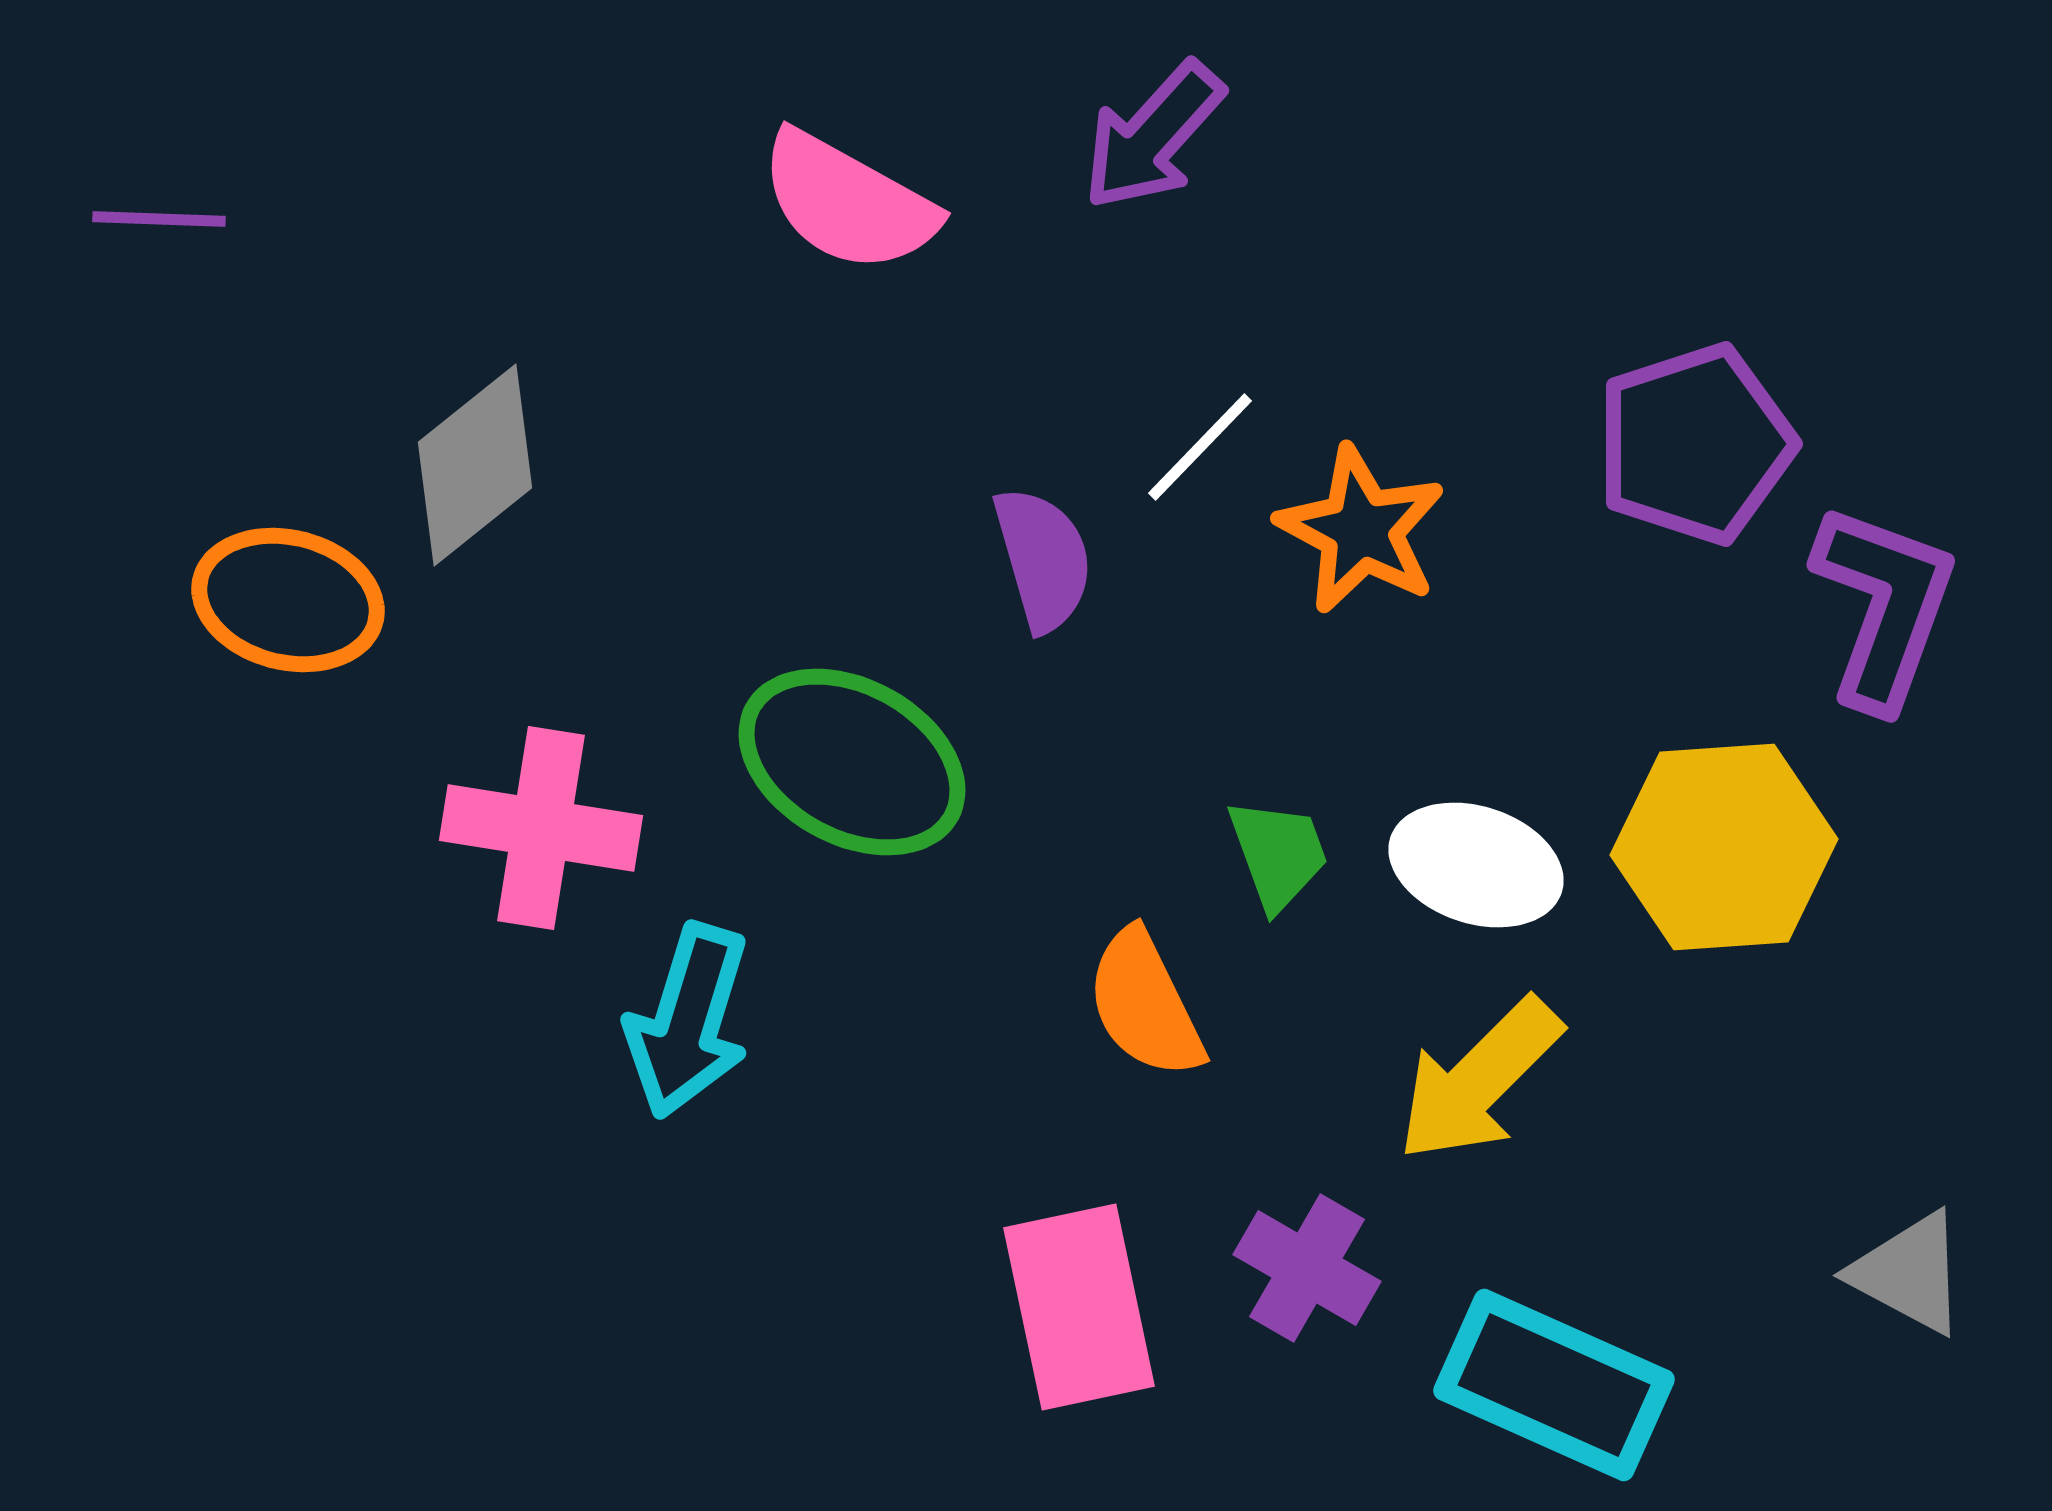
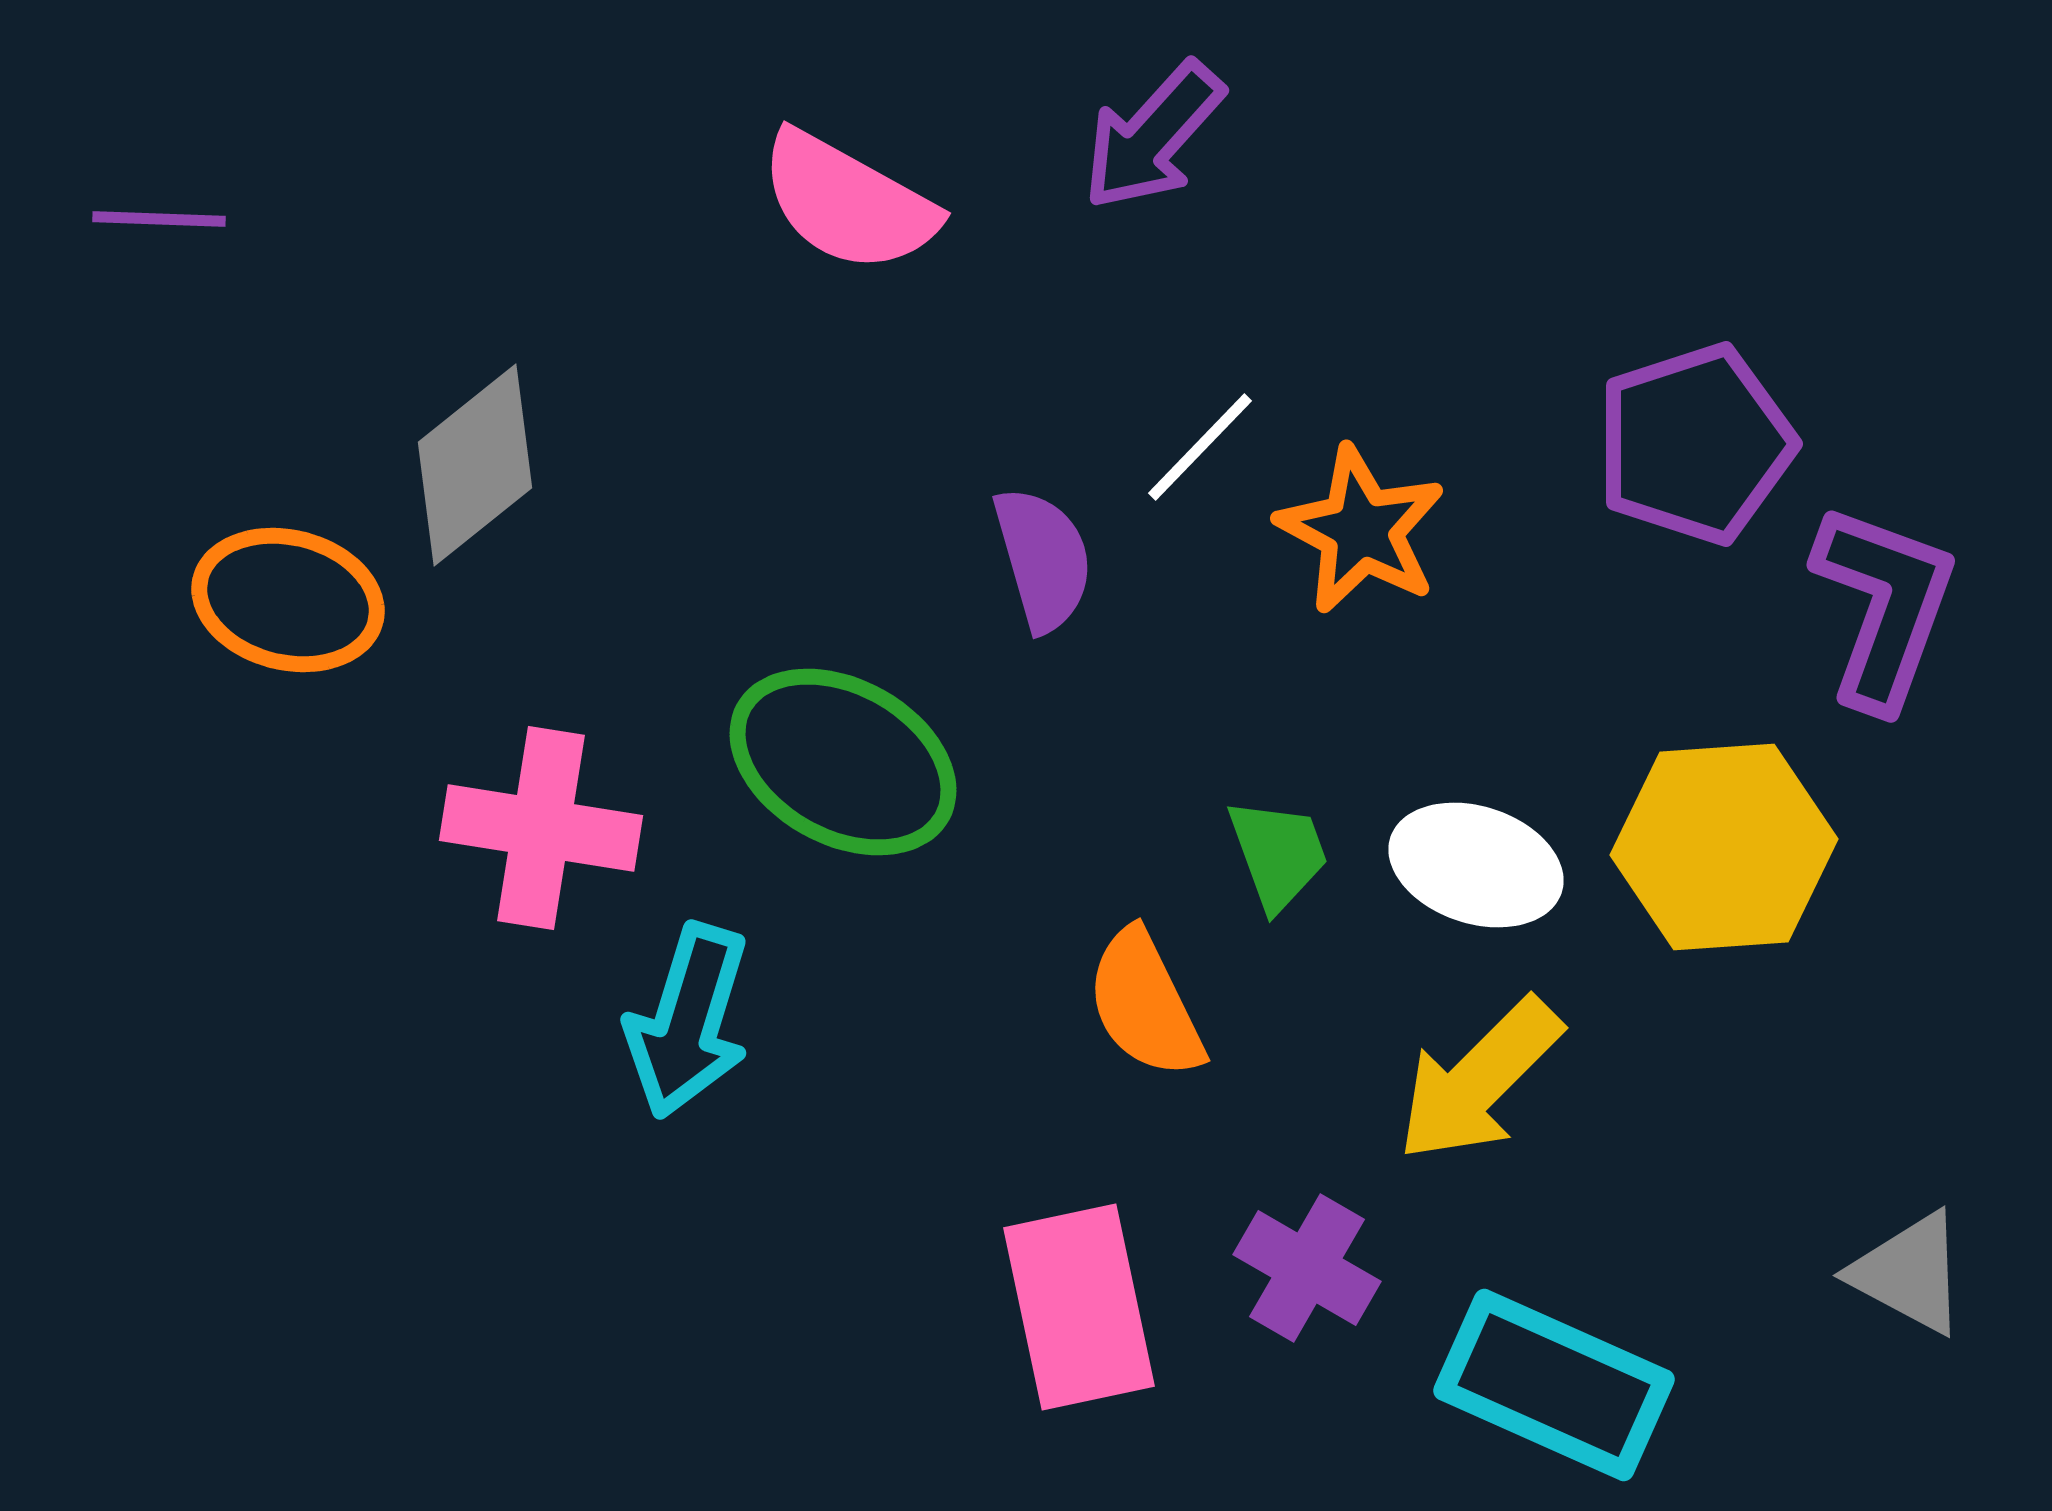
green ellipse: moved 9 px left
